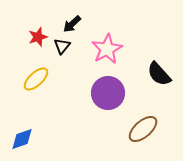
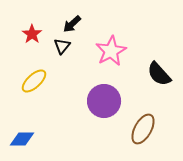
red star: moved 6 px left, 3 px up; rotated 18 degrees counterclockwise
pink star: moved 4 px right, 2 px down
yellow ellipse: moved 2 px left, 2 px down
purple circle: moved 4 px left, 8 px down
brown ellipse: rotated 20 degrees counterclockwise
blue diamond: rotated 20 degrees clockwise
